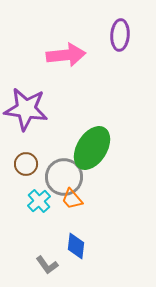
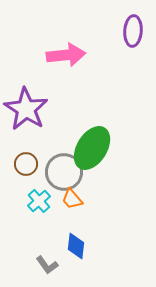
purple ellipse: moved 13 px right, 4 px up
purple star: rotated 24 degrees clockwise
gray circle: moved 5 px up
